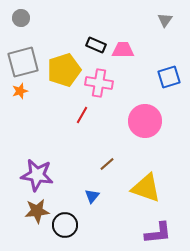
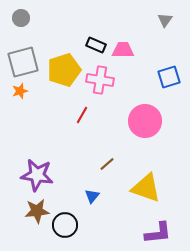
pink cross: moved 1 px right, 3 px up
